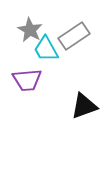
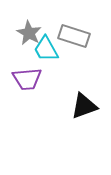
gray star: moved 1 px left, 3 px down
gray rectangle: rotated 52 degrees clockwise
purple trapezoid: moved 1 px up
